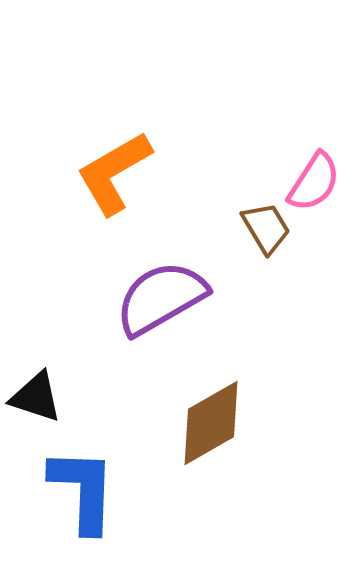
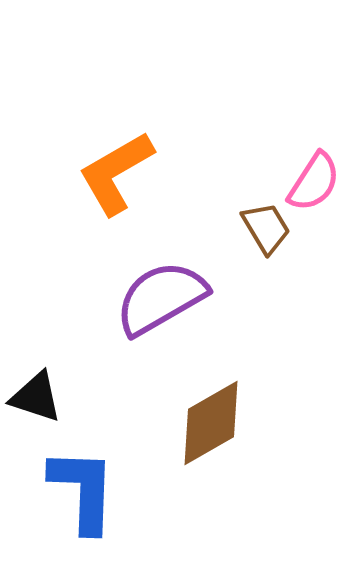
orange L-shape: moved 2 px right
